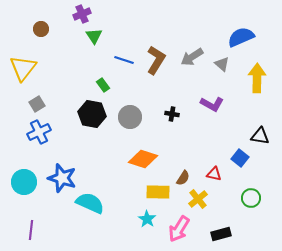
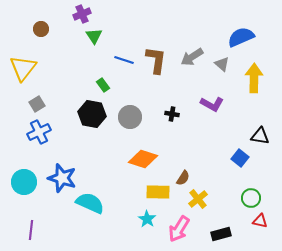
brown L-shape: rotated 24 degrees counterclockwise
yellow arrow: moved 3 px left
red triangle: moved 46 px right, 47 px down
